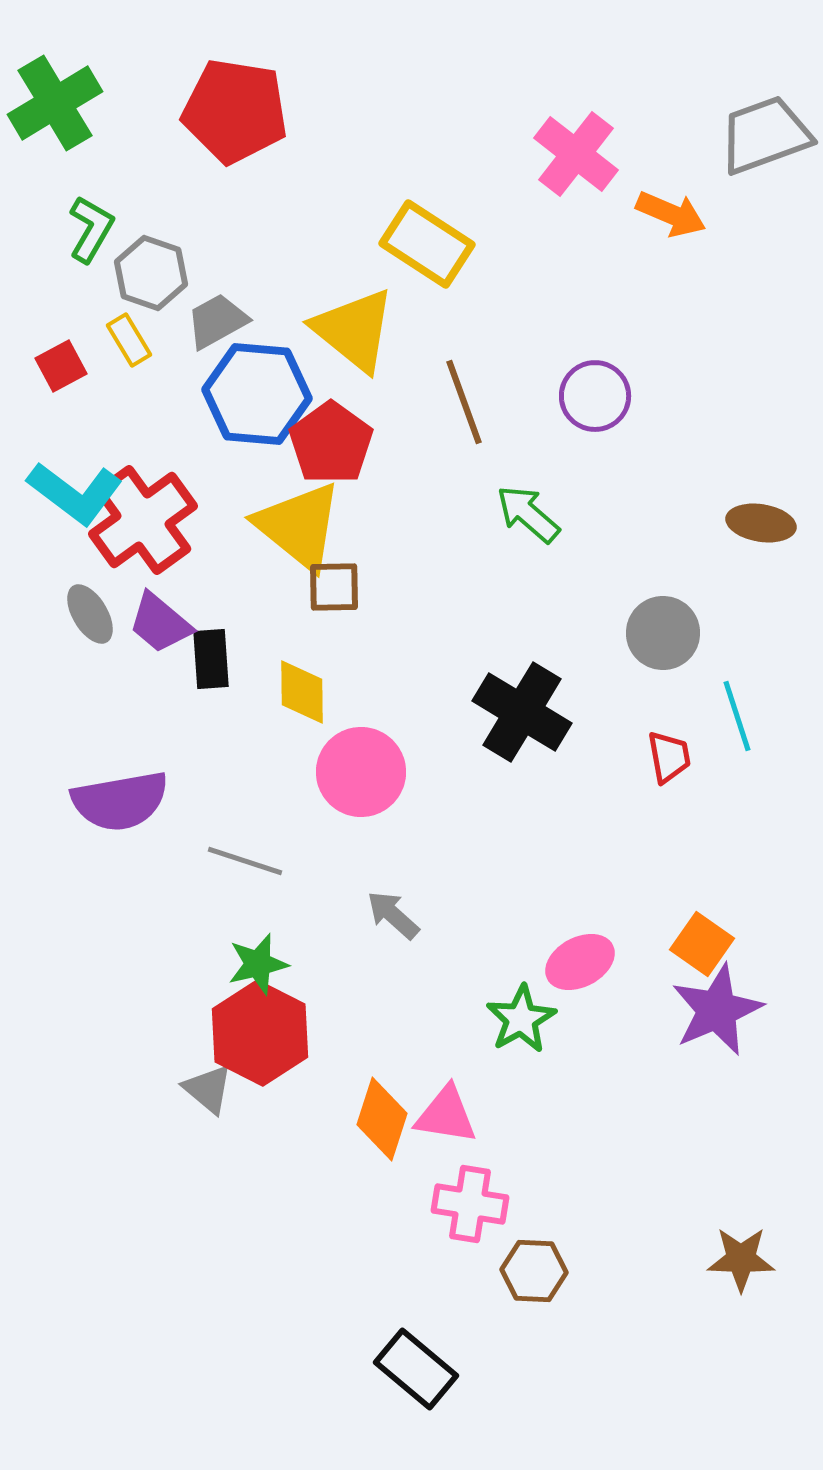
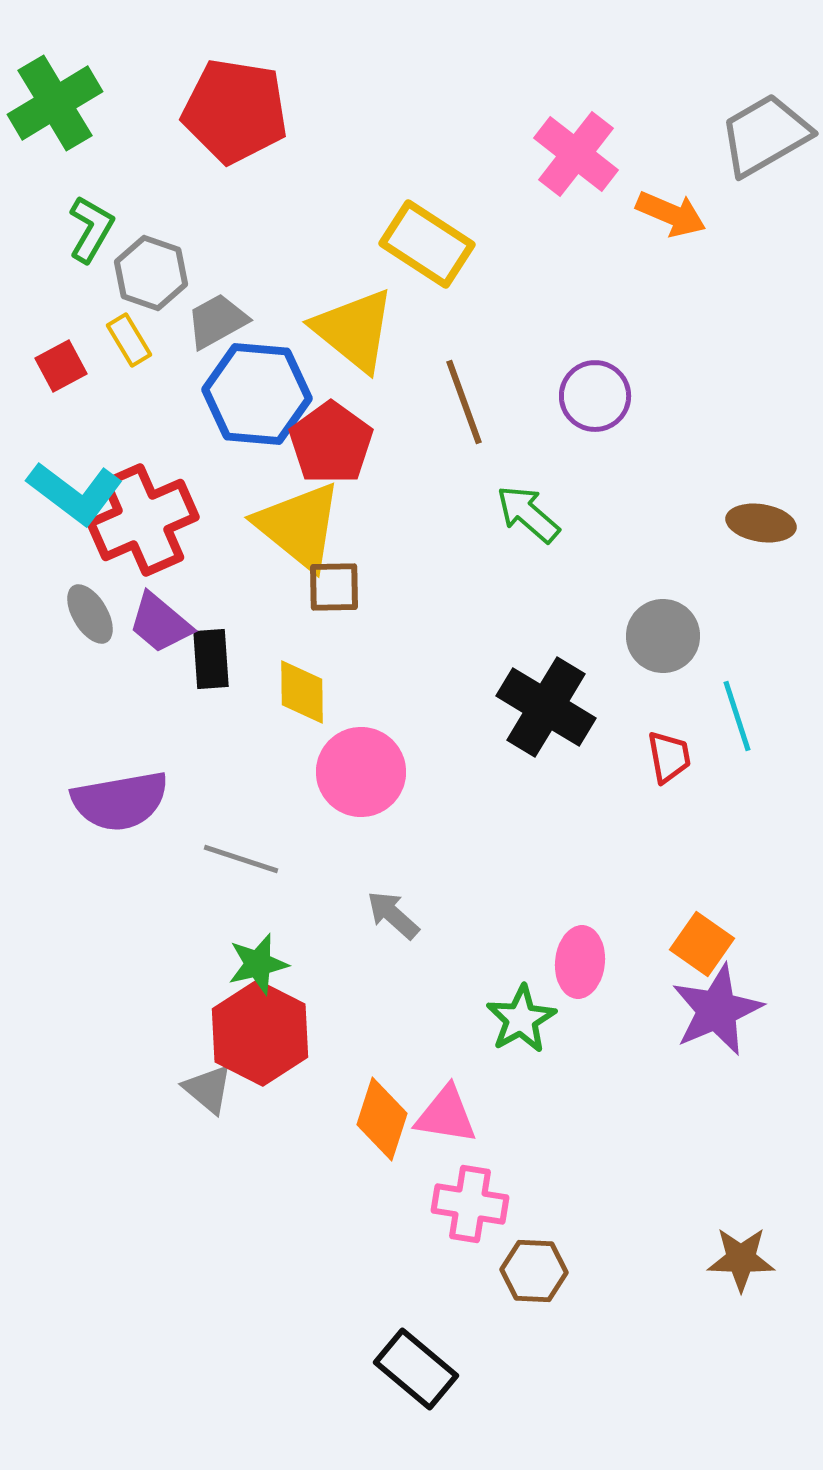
gray trapezoid at (765, 135): rotated 10 degrees counterclockwise
red cross at (143, 520): rotated 12 degrees clockwise
gray circle at (663, 633): moved 3 px down
black cross at (522, 712): moved 24 px right, 5 px up
gray line at (245, 861): moved 4 px left, 2 px up
pink ellipse at (580, 962): rotated 56 degrees counterclockwise
